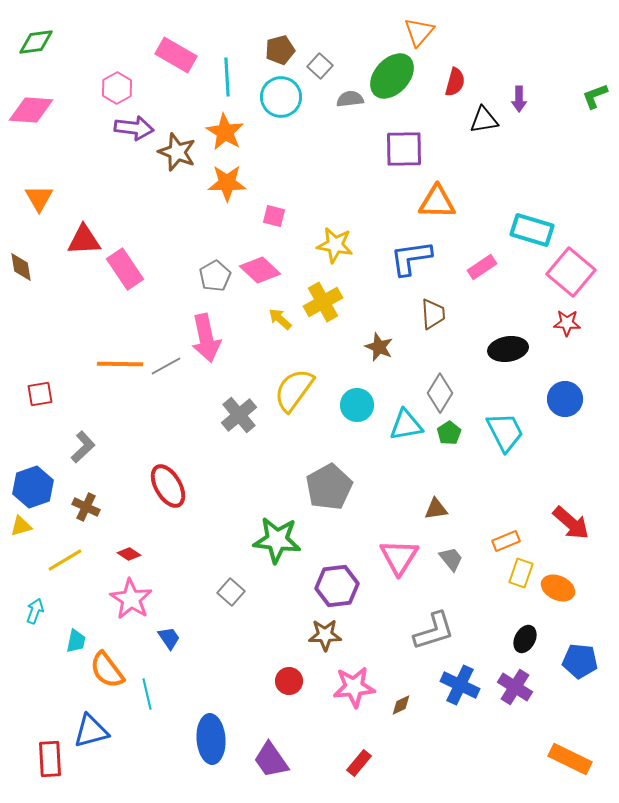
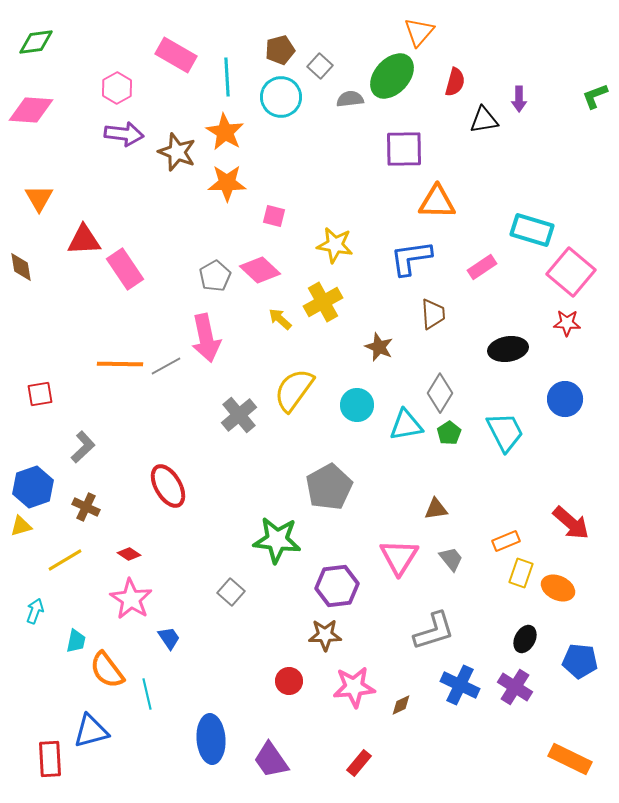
purple arrow at (134, 128): moved 10 px left, 6 px down
